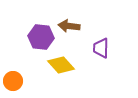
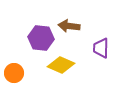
purple hexagon: moved 1 px down
yellow diamond: rotated 24 degrees counterclockwise
orange circle: moved 1 px right, 8 px up
